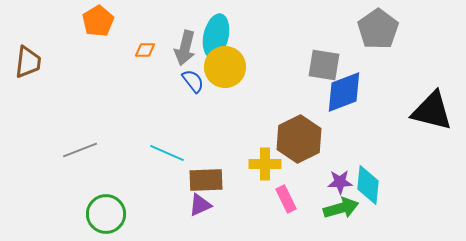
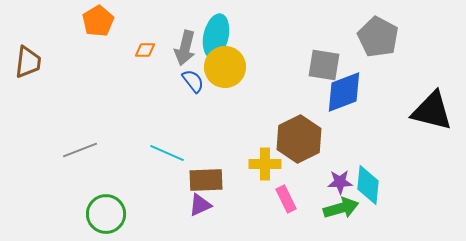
gray pentagon: moved 8 px down; rotated 9 degrees counterclockwise
